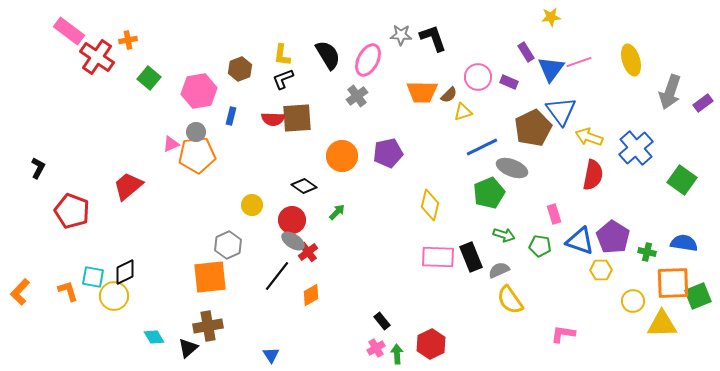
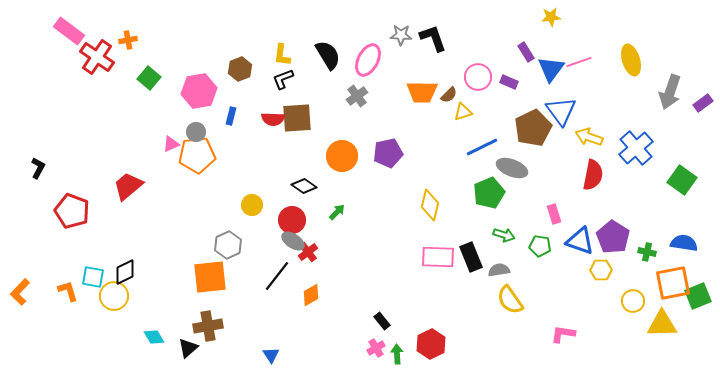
gray semicircle at (499, 270): rotated 15 degrees clockwise
orange square at (673, 283): rotated 9 degrees counterclockwise
